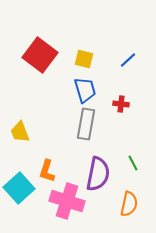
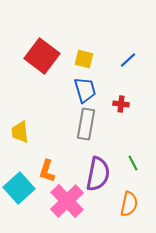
red square: moved 2 px right, 1 px down
yellow trapezoid: rotated 15 degrees clockwise
pink cross: rotated 28 degrees clockwise
